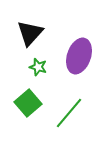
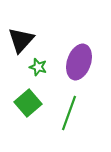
black triangle: moved 9 px left, 7 px down
purple ellipse: moved 6 px down
green line: rotated 20 degrees counterclockwise
